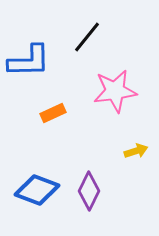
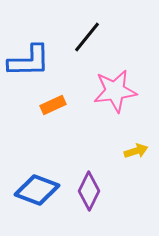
orange rectangle: moved 8 px up
